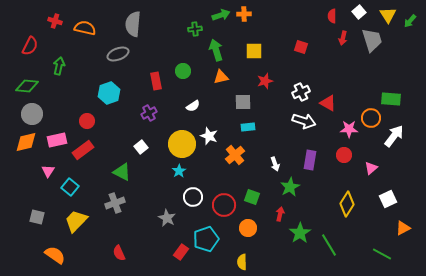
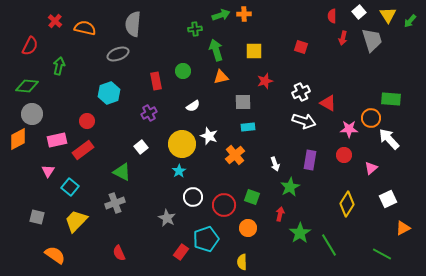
red cross at (55, 21): rotated 24 degrees clockwise
white arrow at (394, 136): moved 5 px left, 3 px down; rotated 80 degrees counterclockwise
orange diamond at (26, 142): moved 8 px left, 3 px up; rotated 15 degrees counterclockwise
